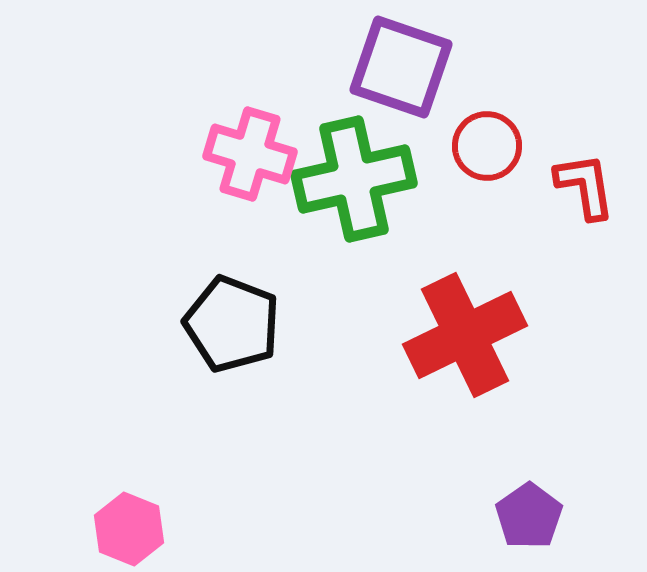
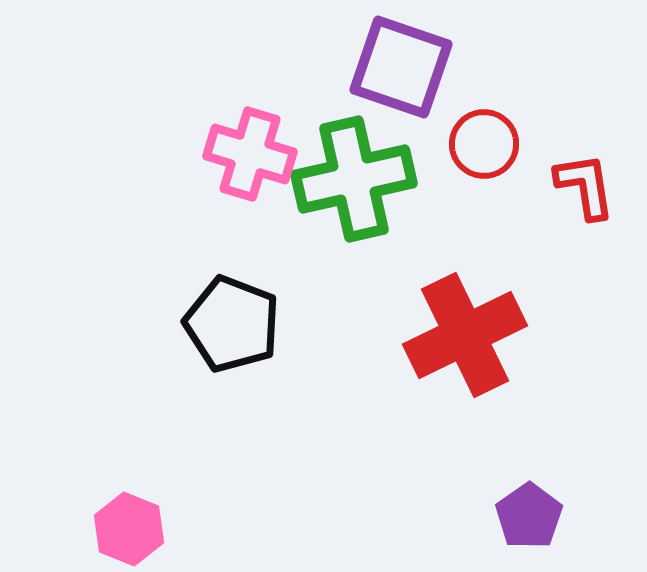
red circle: moved 3 px left, 2 px up
